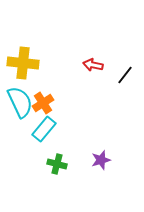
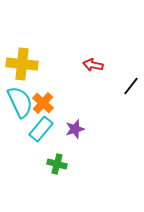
yellow cross: moved 1 px left, 1 px down
black line: moved 6 px right, 11 px down
orange cross: rotated 15 degrees counterclockwise
cyan rectangle: moved 3 px left
purple star: moved 26 px left, 31 px up
